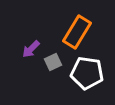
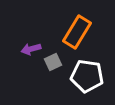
purple arrow: rotated 30 degrees clockwise
white pentagon: moved 3 px down
